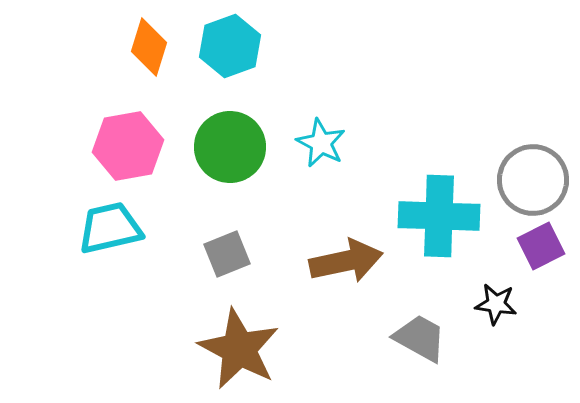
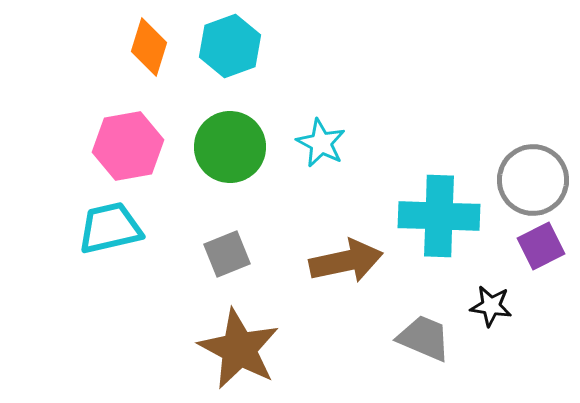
black star: moved 5 px left, 2 px down
gray trapezoid: moved 4 px right; rotated 6 degrees counterclockwise
